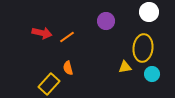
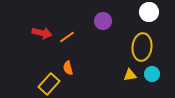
purple circle: moved 3 px left
yellow ellipse: moved 1 px left, 1 px up
yellow triangle: moved 5 px right, 8 px down
